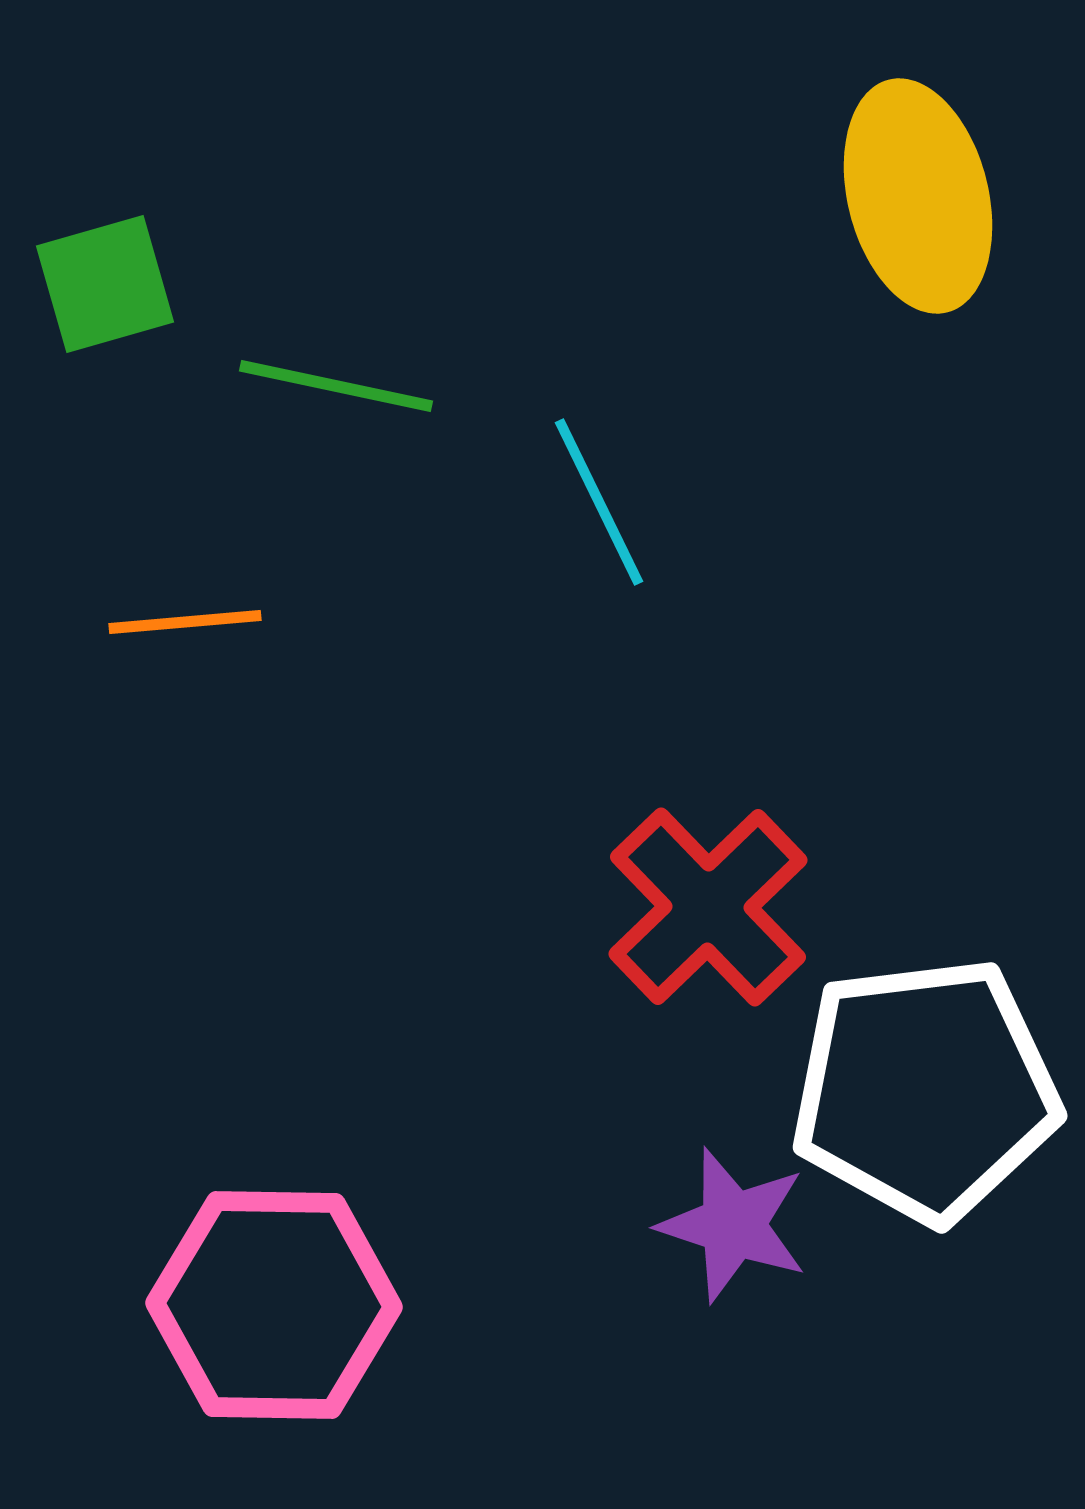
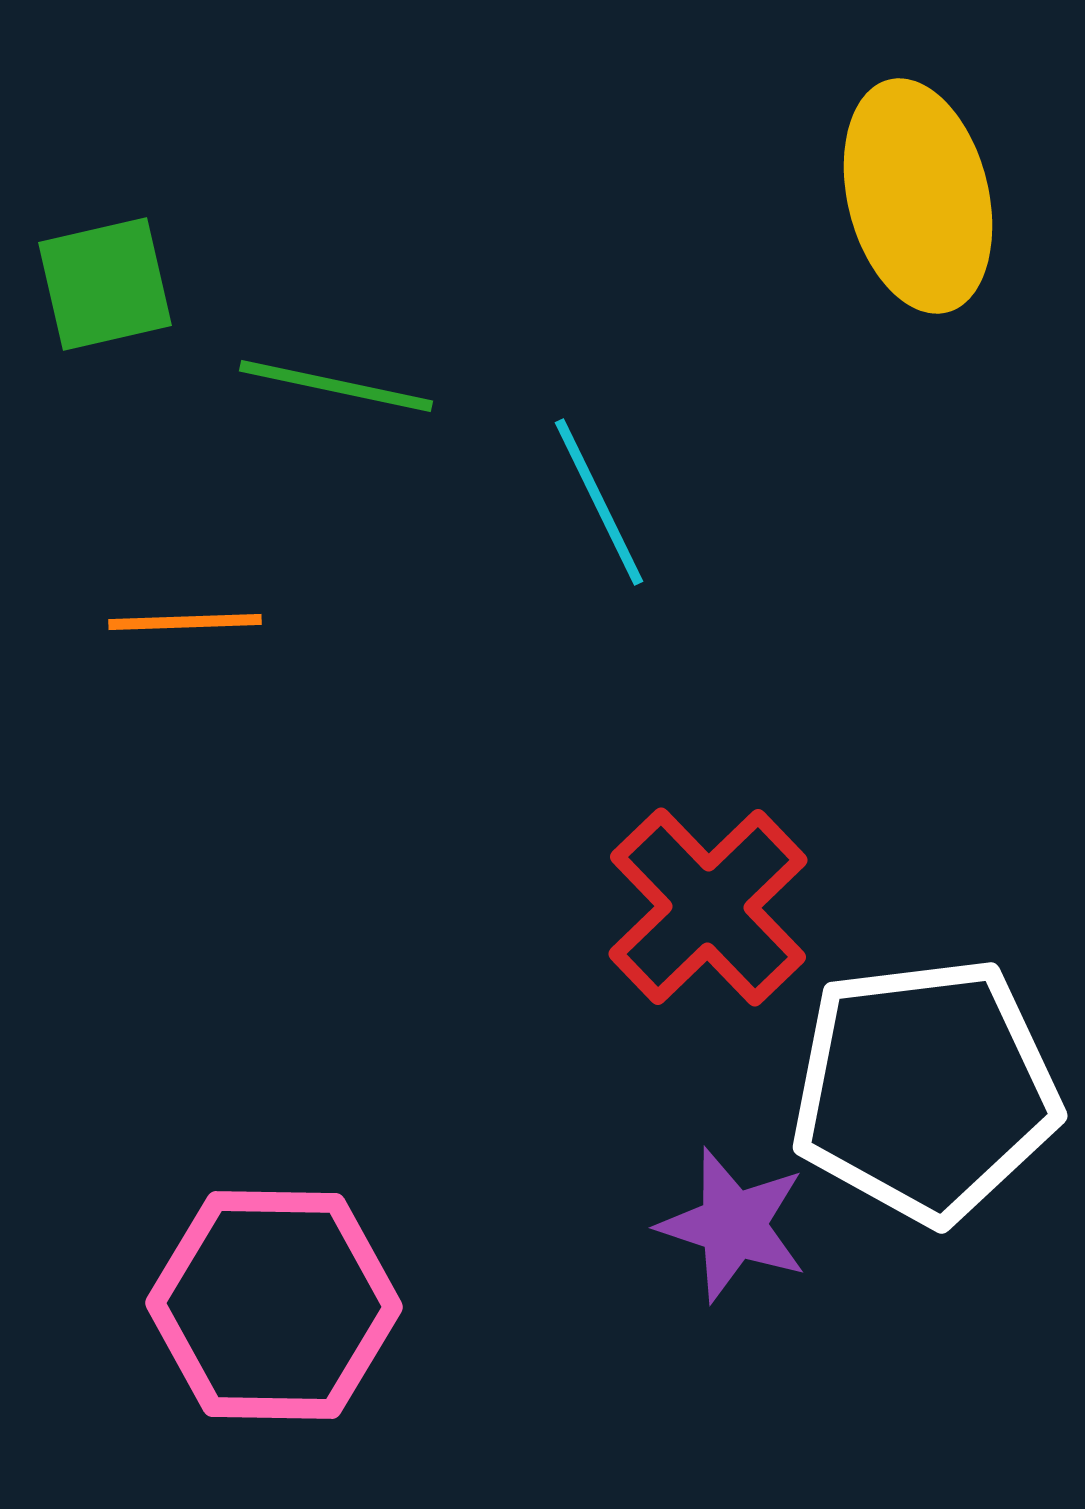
green square: rotated 3 degrees clockwise
orange line: rotated 3 degrees clockwise
